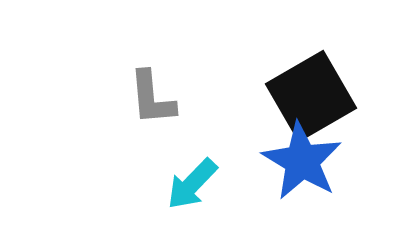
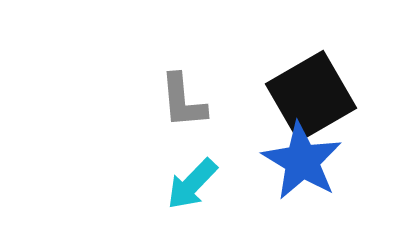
gray L-shape: moved 31 px right, 3 px down
